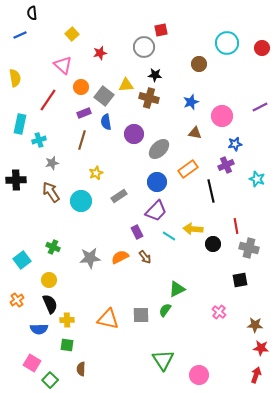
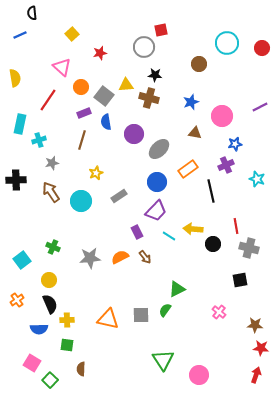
pink triangle at (63, 65): moved 1 px left, 2 px down
